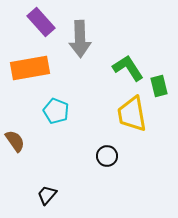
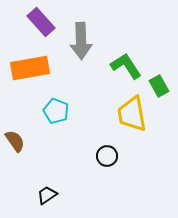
gray arrow: moved 1 px right, 2 px down
green L-shape: moved 2 px left, 2 px up
green rectangle: rotated 15 degrees counterclockwise
black trapezoid: rotated 15 degrees clockwise
